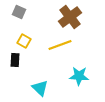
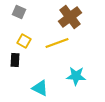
yellow line: moved 3 px left, 2 px up
cyan star: moved 3 px left
cyan triangle: rotated 18 degrees counterclockwise
